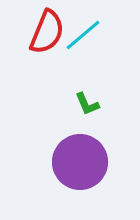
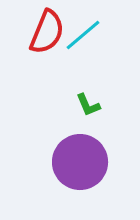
green L-shape: moved 1 px right, 1 px down
